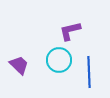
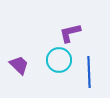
purple L-shape: moved 2 px down
